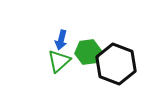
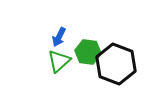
blue arrow: moved 2 px left, 3 px up; rotated 12 degrees clockwise
green hexagon: rotated 15 degrees clockwise
